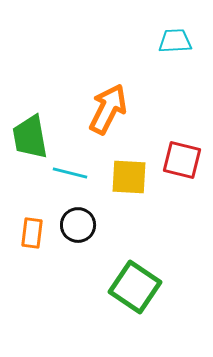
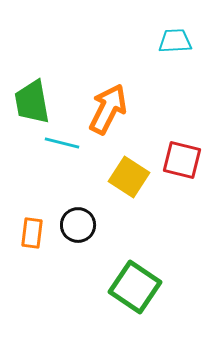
green trapezoid: moved 2 px right, 35 px up
cyan line: moved 8 px left, 30 px up
yellow square: rotated 30 degrees clockwise
